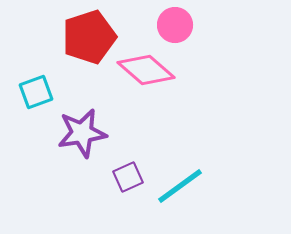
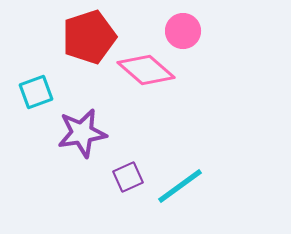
pink circle: moved 8 px right, 6 px down
